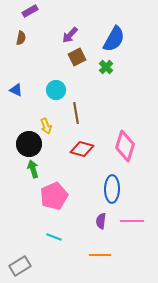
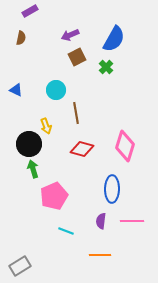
purple arrow: rotated 24 degrees clockwise
cyan line: moved 12 px right, 6 px up
